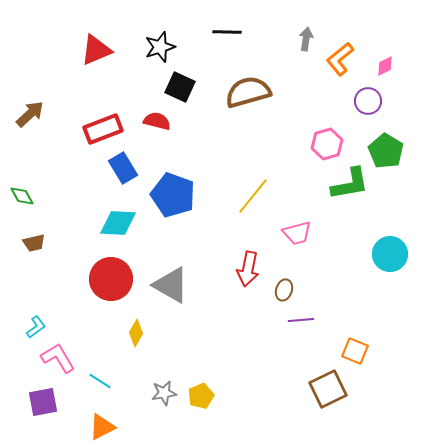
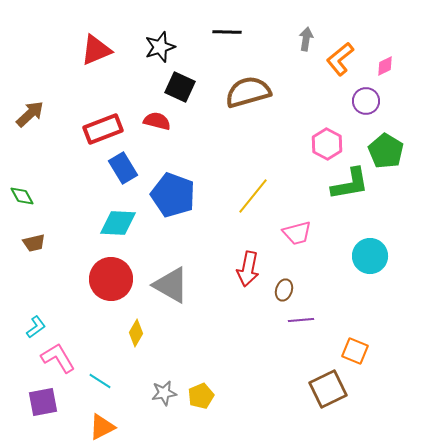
purple circle: moved 2 px left
pink hexagon: rotated 16 degrees counterclockwise
cyan circle: moved 20 px left, 2 px down
